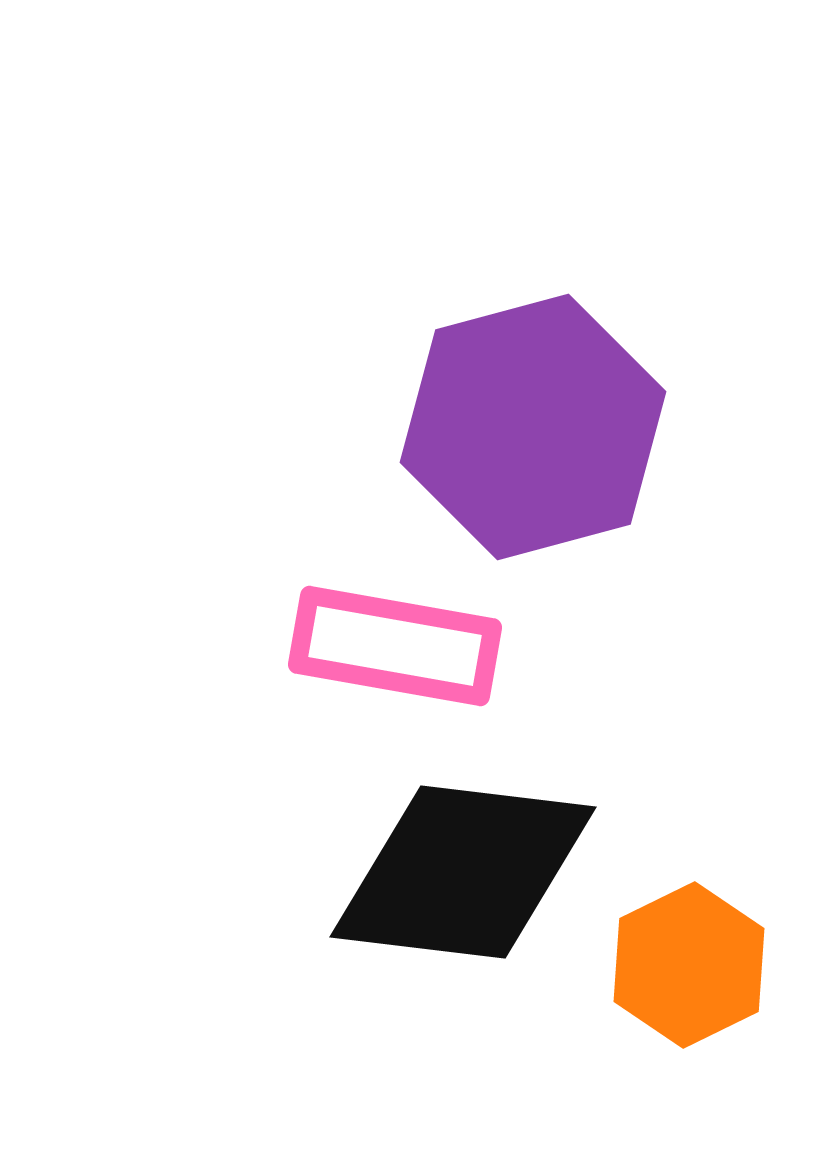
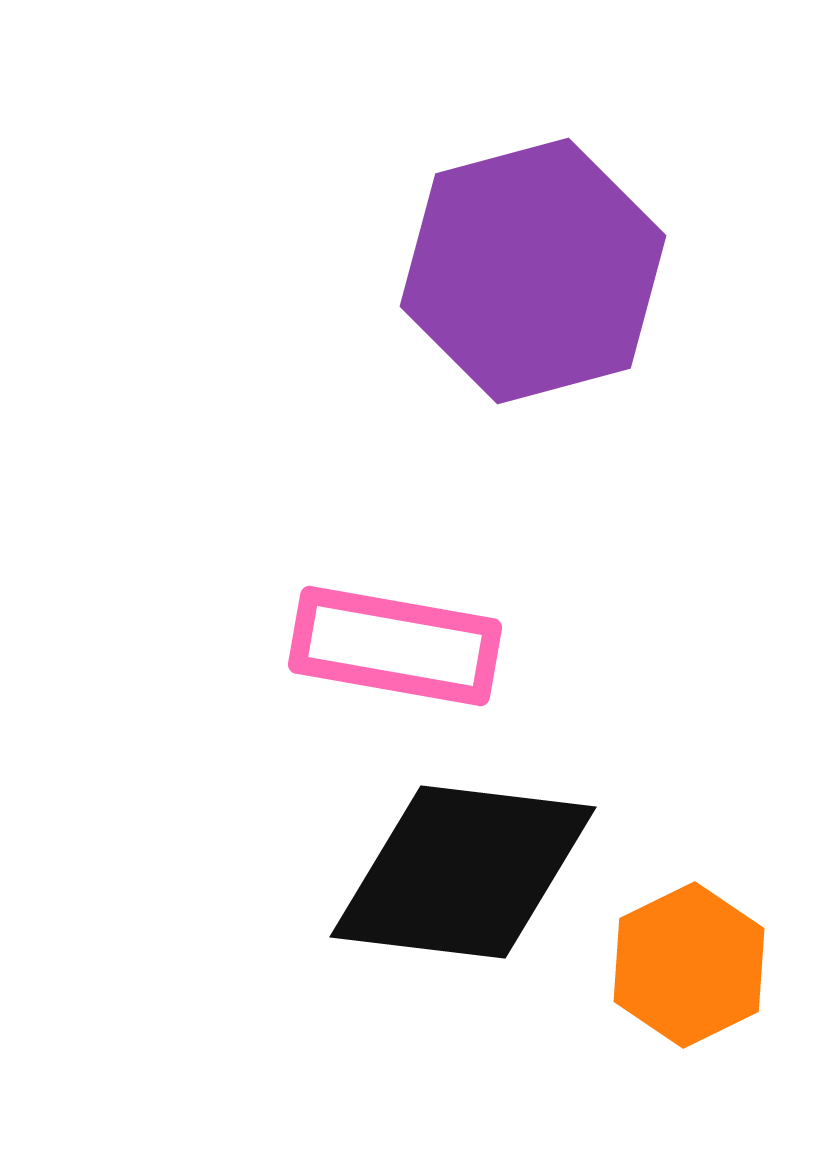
purple hexagon: moved 156 px up
